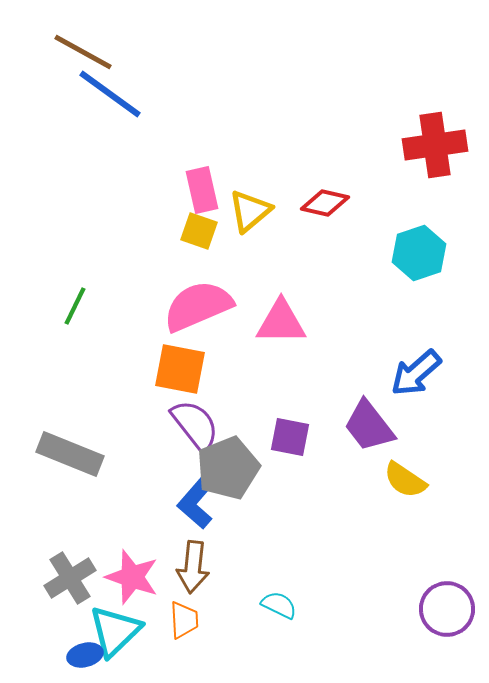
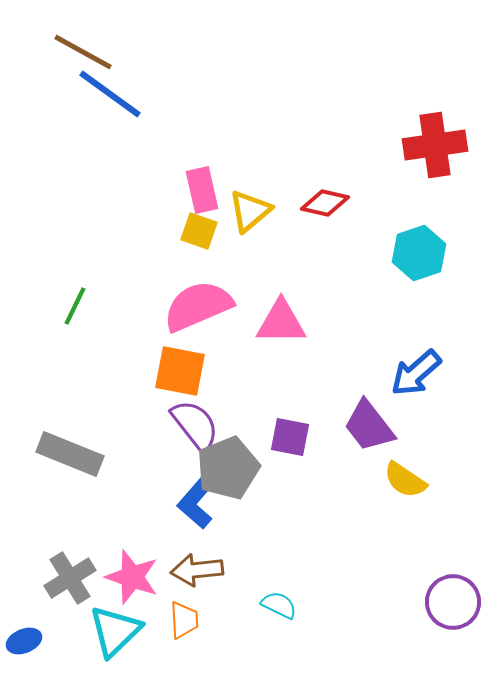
orange square: moved 2 px down
brown arrow: moved 4 px right, 3 px down; rotated 78 degrees clockwise
purple circle: moved 6 px right, 7 px up
blue ellipse: moved 61 px left, 14 px up; rotated 8 degrees counterclockwise
